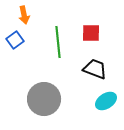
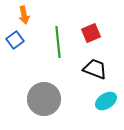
red square: rotated 24 degrees counterclockwise
